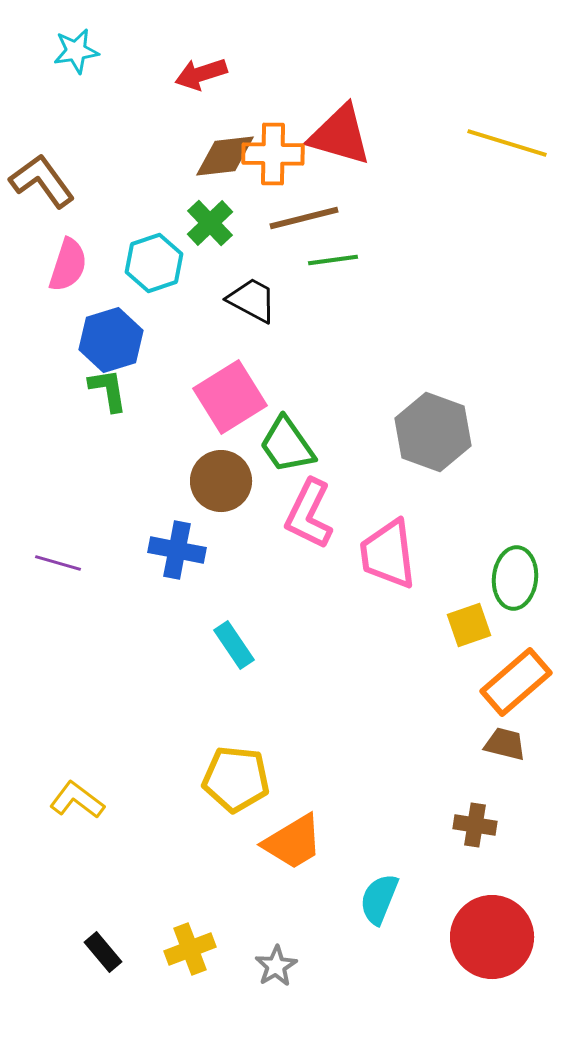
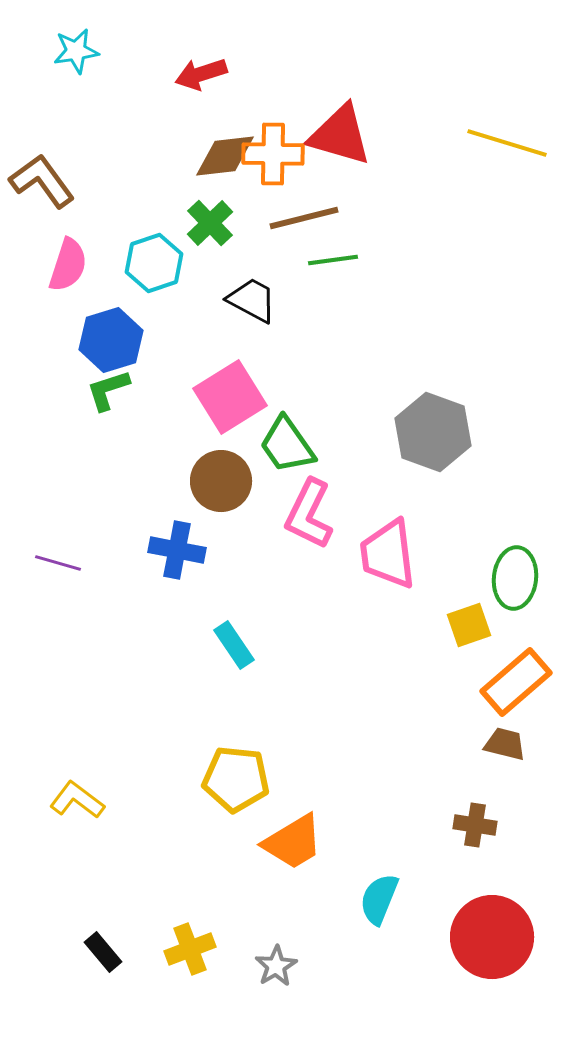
green L-shape: rotated 99 degrees counterclockwise
